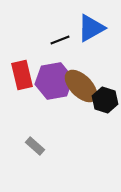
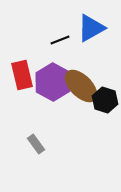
purple hexagon: moved 1 px left, 1 px down; rotated 21 degrees counterclockwise
gray rectangle: moved 1 px right, 2 px up; rotated 12 degrees clockwise
